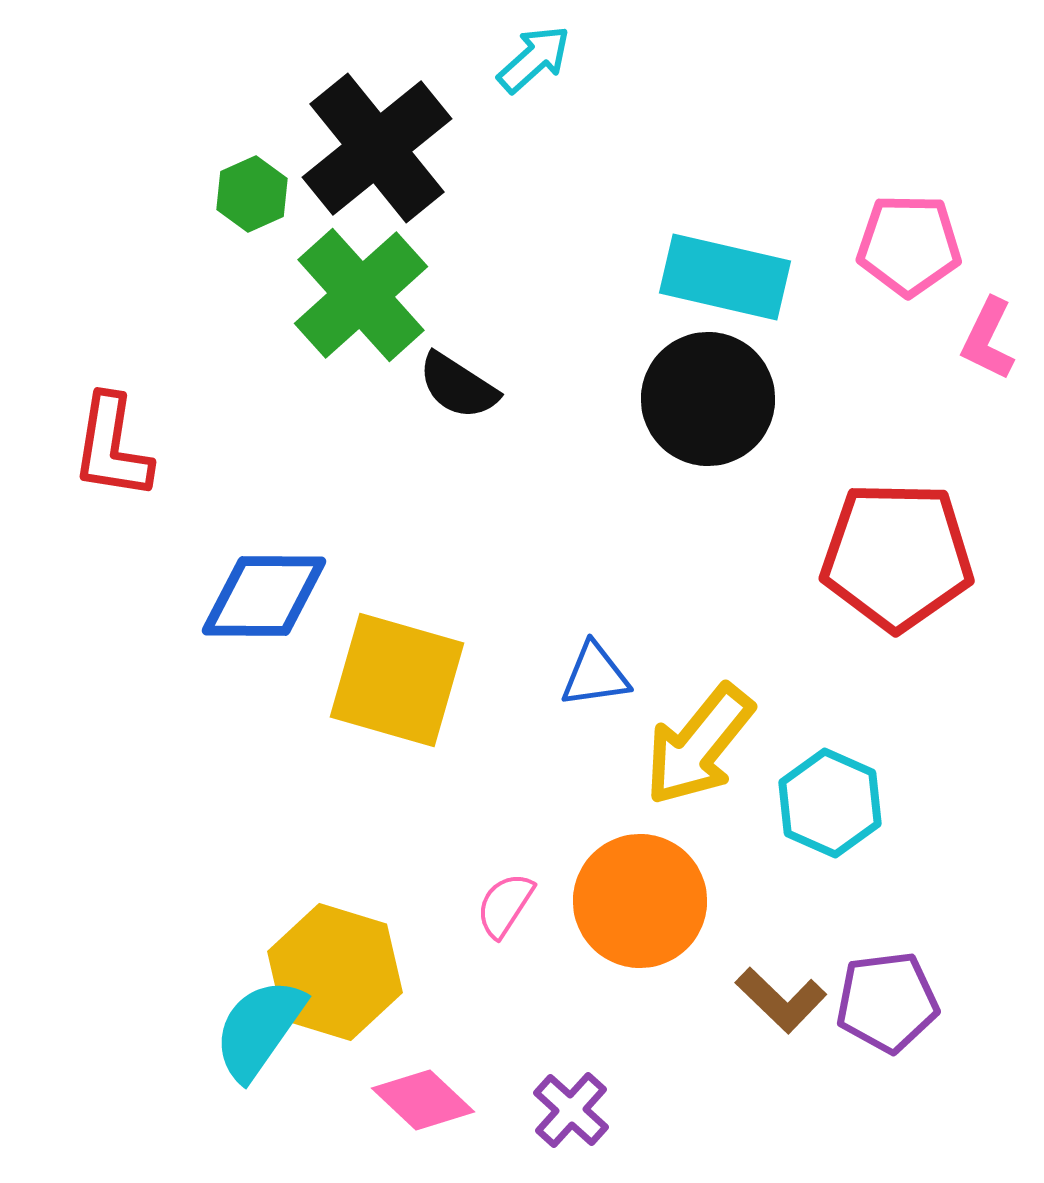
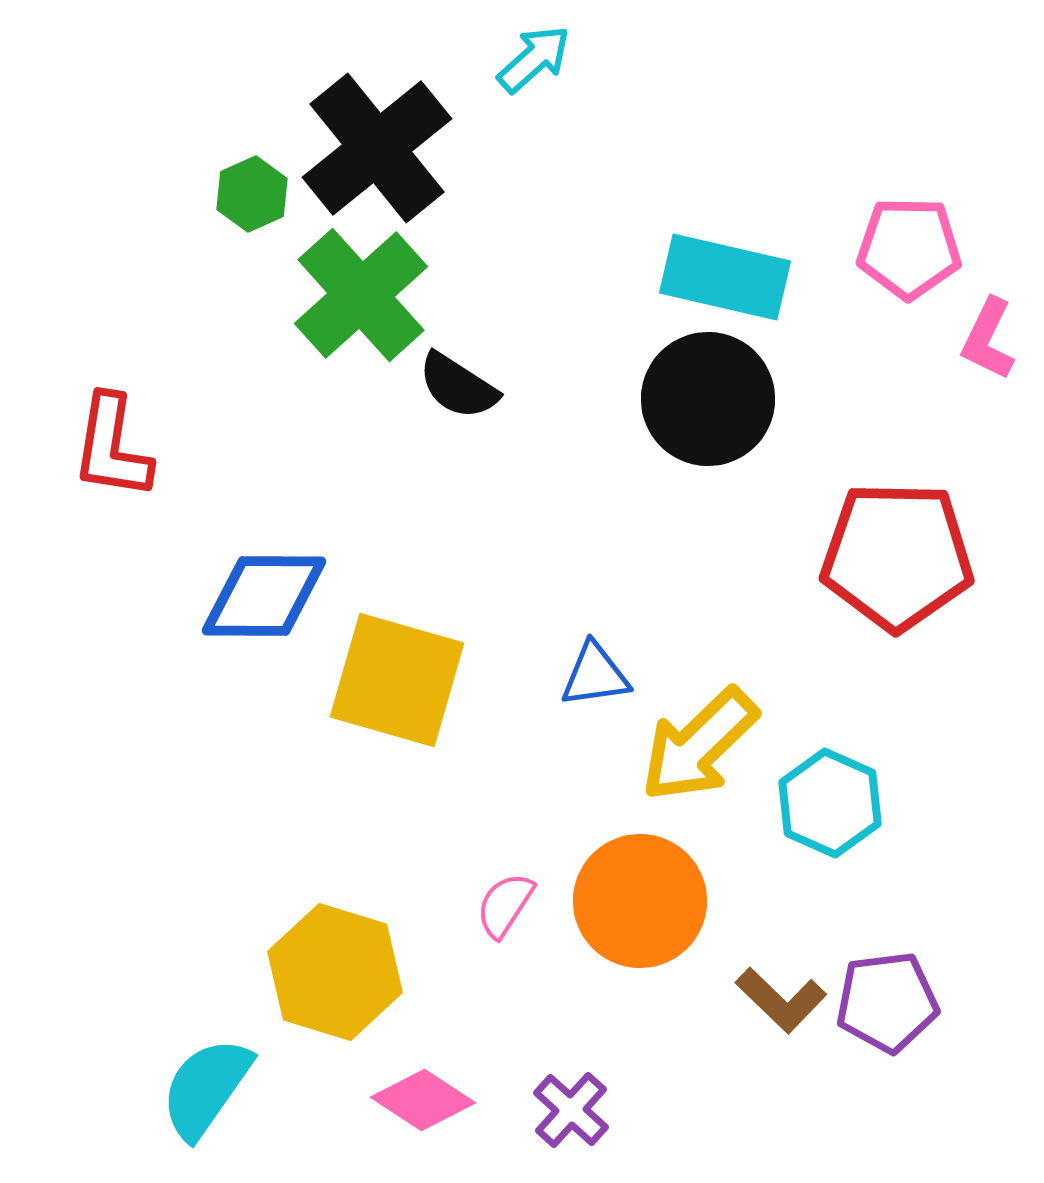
pink pentagon: moved 3 px down
yellow arrow: rotated 7 degrees clockwise
cyan semicircle: moved 53 px left, 59 px down
pink diamond: rotated 10 degrees counterclockwise
